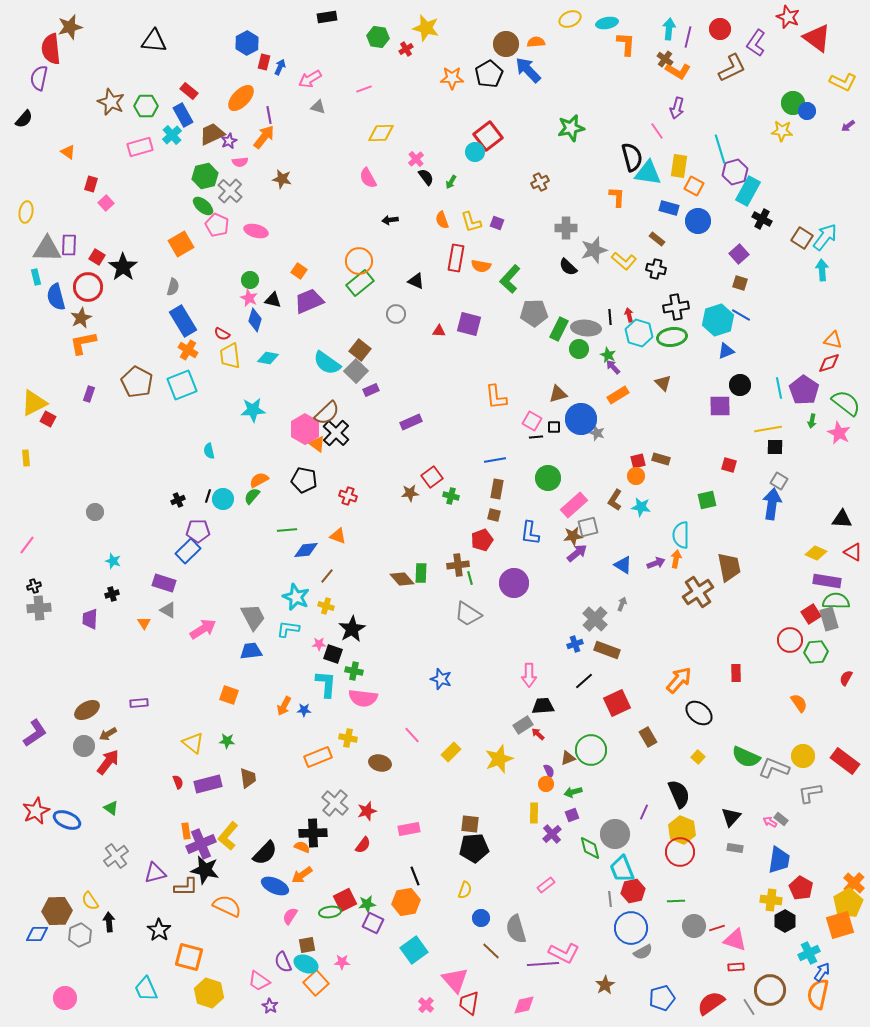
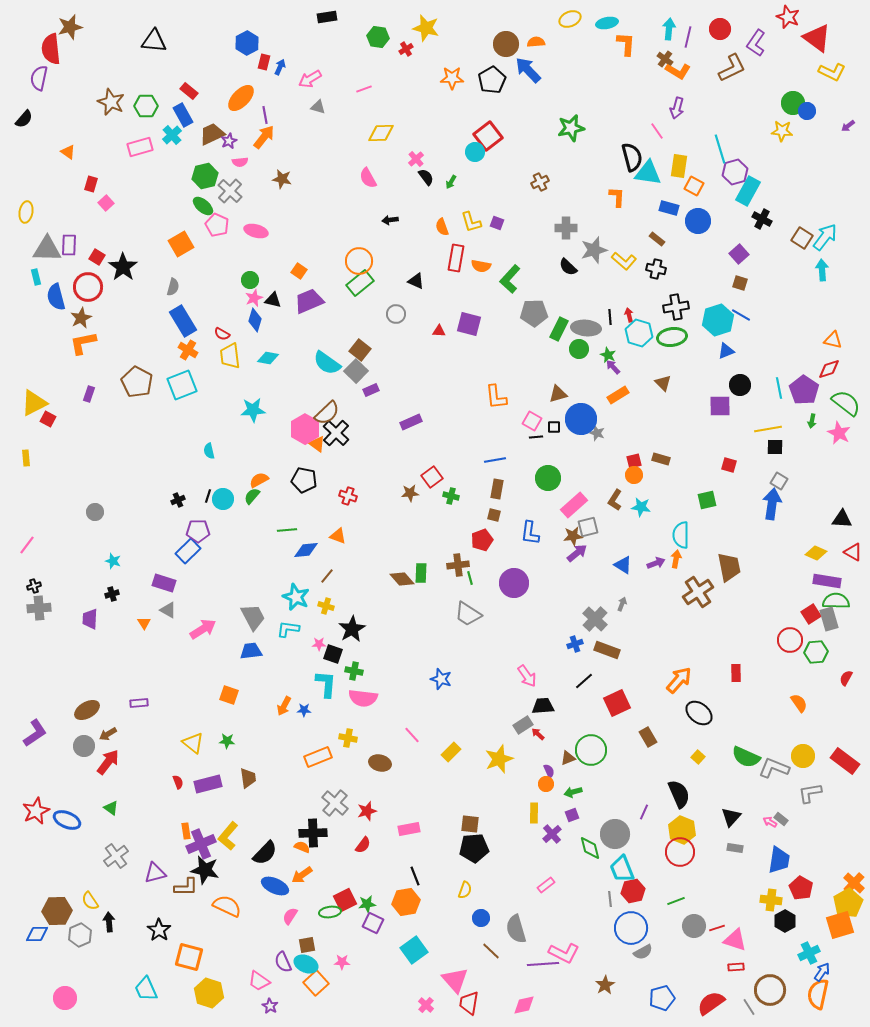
black pentagon at (489, 74): moved 3 px right, 6 px down
yellow L-shape at (843, 82): moved 11 px left, 10 px up
purple line at (269, 115): moved 4 px left
orange semicircle at (442, 220): moved 7 px down
pink star at (249, 298): moved 5 px right; rotated 24 degrees clockwise
red diamond at (829, 363): moved 6 px down
red square at (638, 461): moved 4 px left
orange circle at (636, 476): moved 2 px left, 1 px up
pink arrow at (529, 675): moved 2 px left, 1 px down; rotated 35 degrees counterclockwise
green line at (676, 901): rotated 18 degrees counterclockwise
